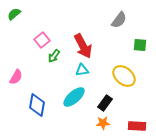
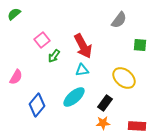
yellow ellipse: moved 2 px down
blue diamond: rotated 30 degrees clockwise
